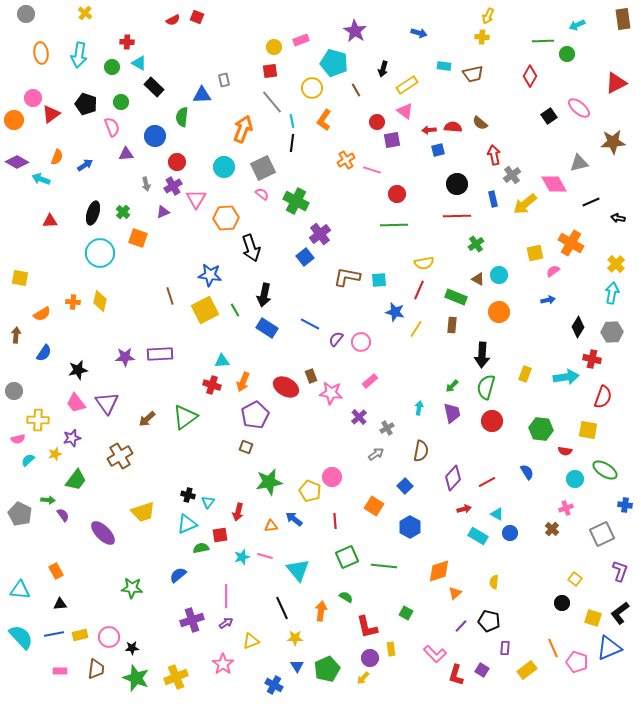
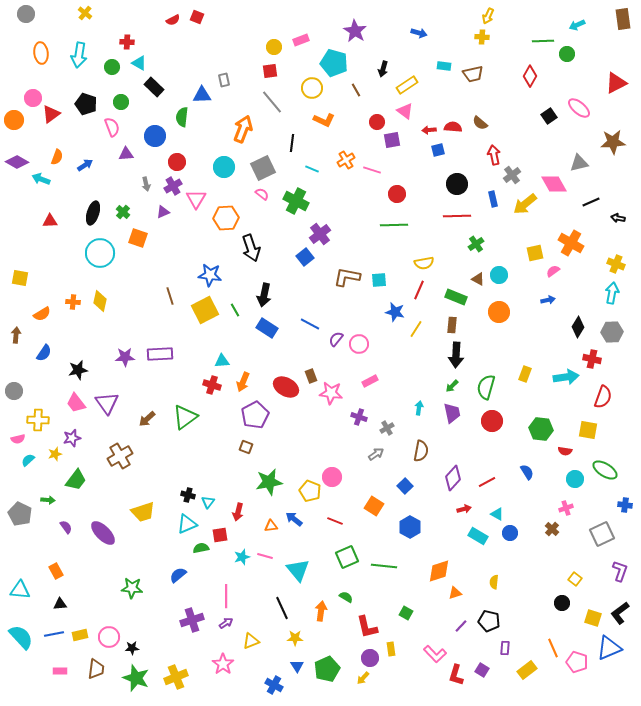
orange L-shape at (324, 120): rotated 100 degrees counterclockwise
cyan line at (292, 121): moved 20 px right, 48 px down; rotated 56 degrees counterclockwise
yellow cross at (616, 264): rotated 24 degrees counterclockwise
pink circle at (361, 342): moved 2 px left, 2 px down
black arrow at (482, 355): moved 26 px left
pink rectangle at (370, 381): rotated 14 degrees clockwise
purple cross at (359, 417): rotated 28 degrees counterclockwise
purple semicircle at (63, 515): moved 3 px right, 12 px down
red line at (335, 521): rotated 63 degrees counterclockwise
orange triangle at (455, 593): rotated 24 degrees clockwise
